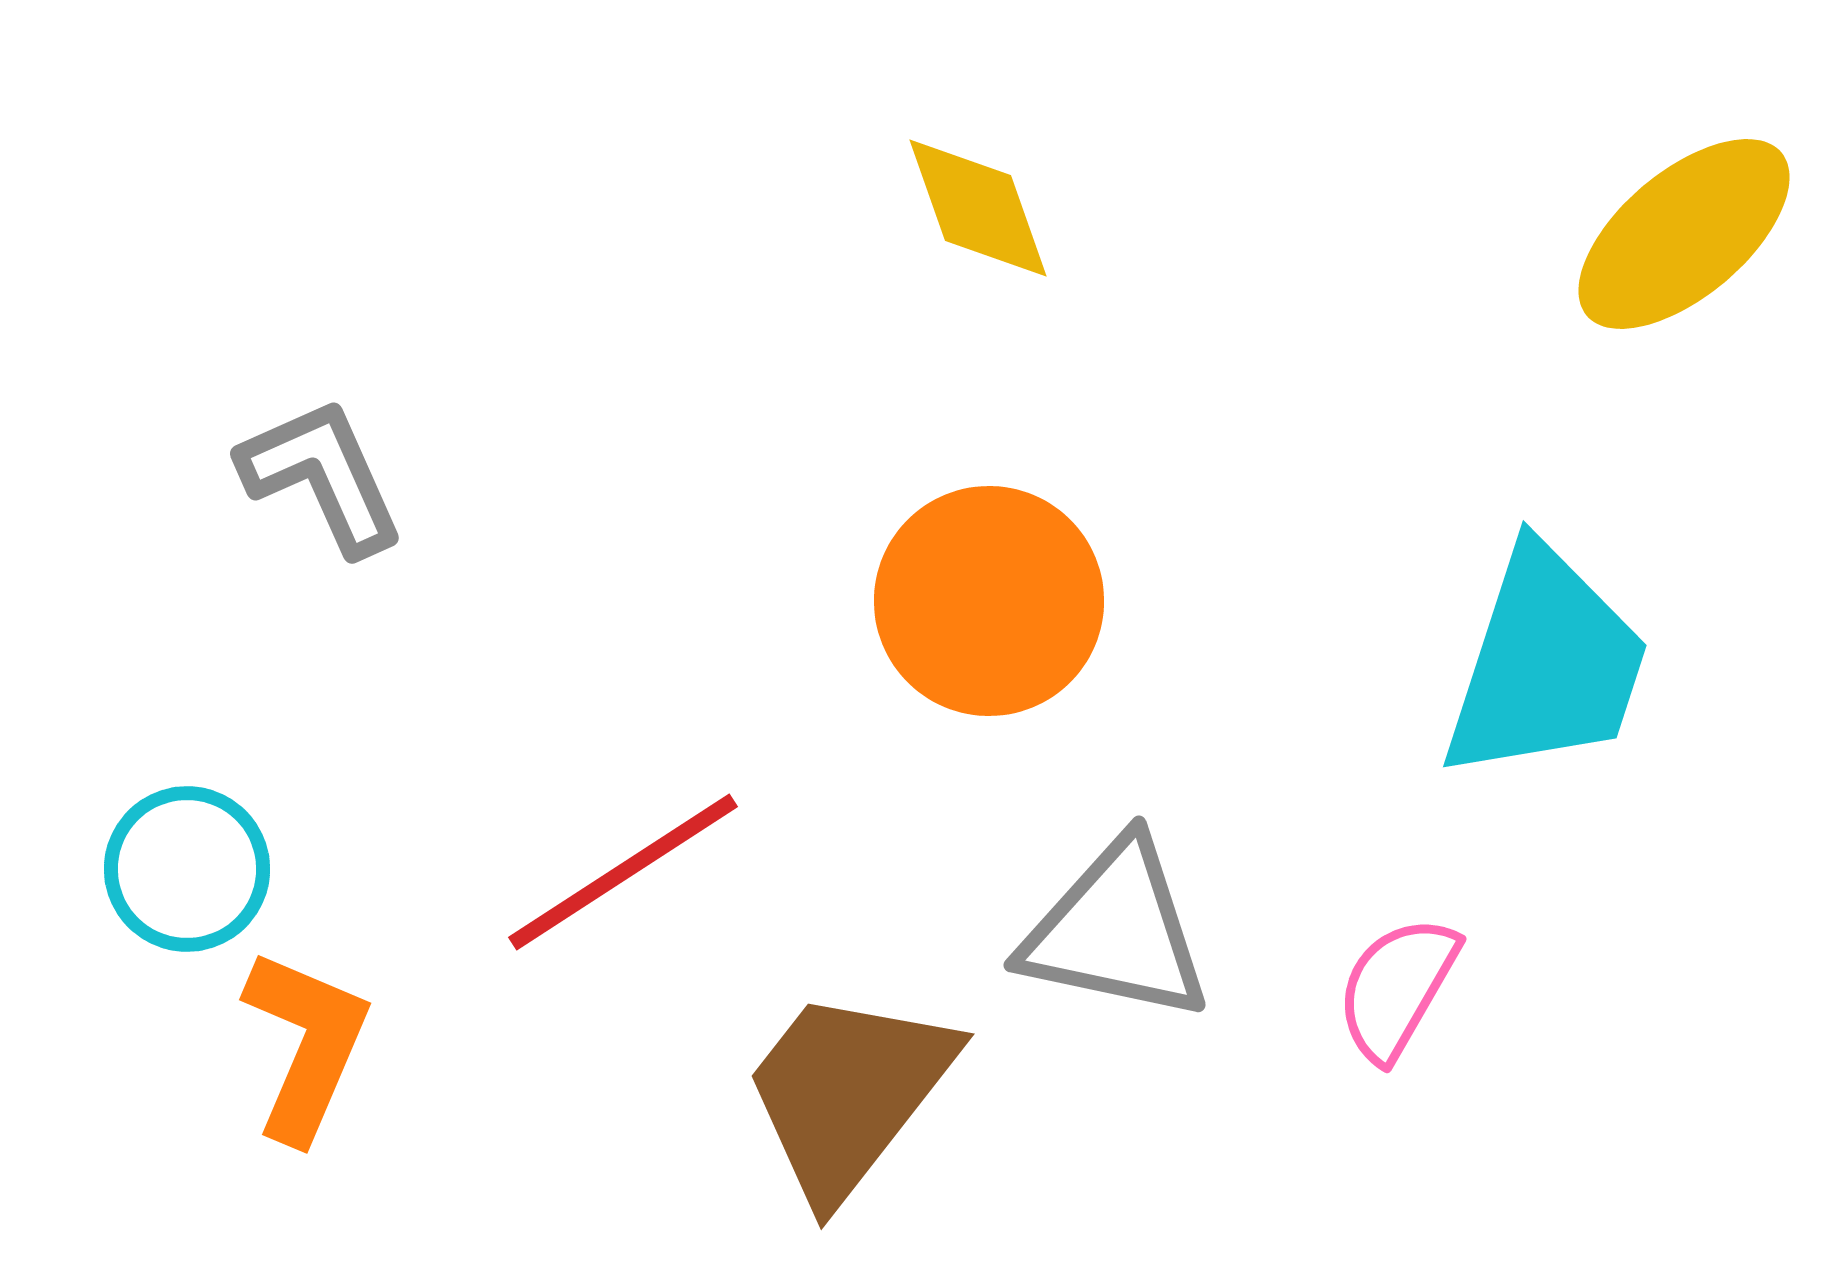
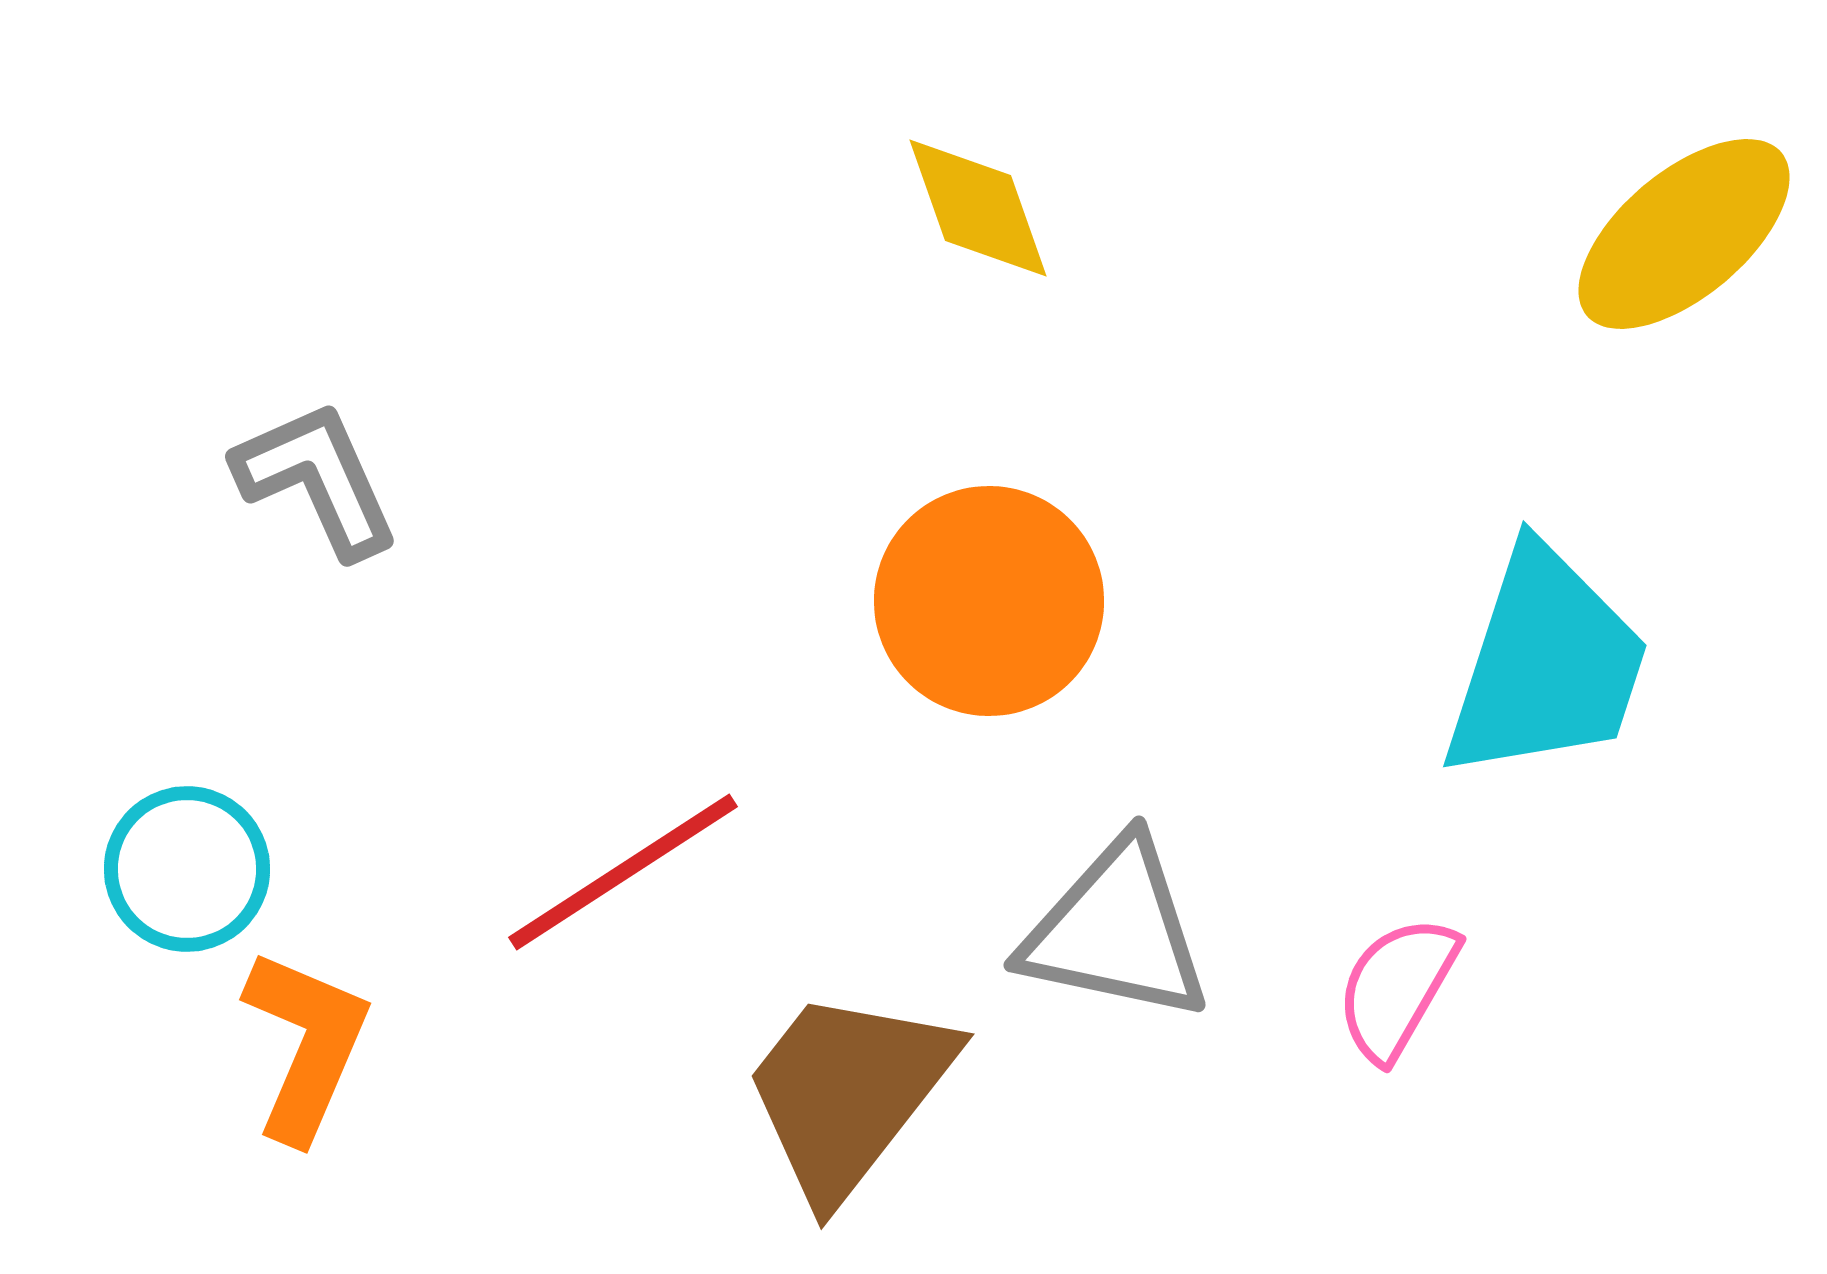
gray L-shape: moved 5 px left, 3 px down
